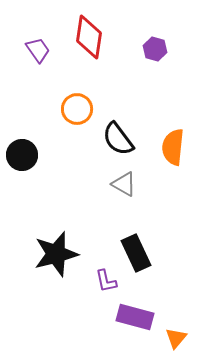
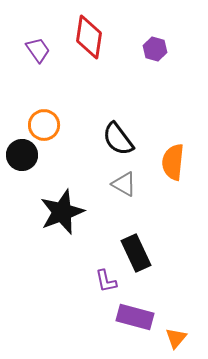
orange circle: moved 33 px left, 16 px down
orange semicircle: moved 15 px down
black star: moved 6 px right, 42 px up; rotated 6 degrees counterclockwise
